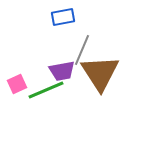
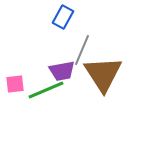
blue rectangle: rotated 50 degrees counterclockwise
brown triangle: moved 3 px right, 1 px down
pink square: moved 2 px left; rotated 18 degrees clockwise
